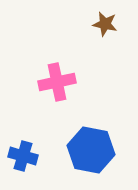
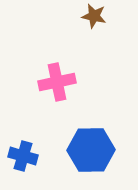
brown star: moved 11 px left, 8 px up
blue hexagon: rotated 12 degrees counterclockwise
